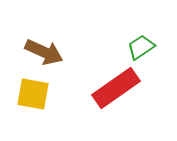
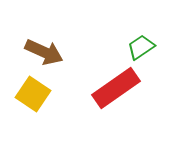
yellow square: rotated 24 degrees clockwise
